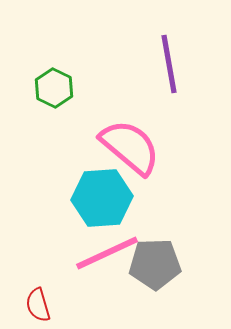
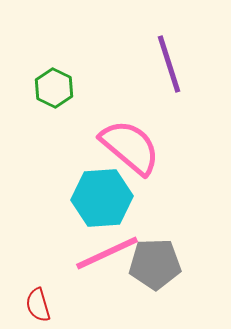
purple line: rotated 8 degrees counterclockwise
